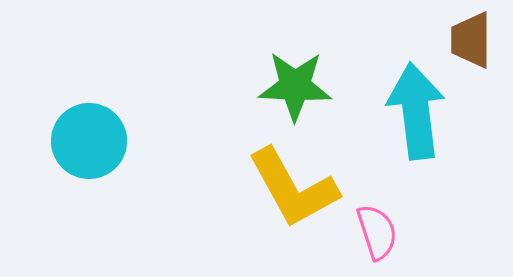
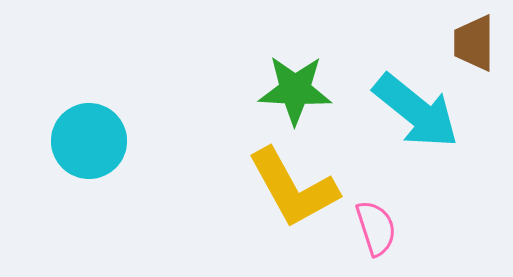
brown trapezoid: moved 3 px right, 3 px down
green star: moved 4 px down
cyan arrow: rotated 136 degrees clockwise
pink semicircle: moved 1 px left, 4 px up
